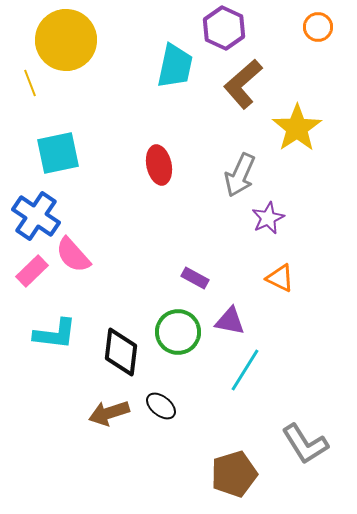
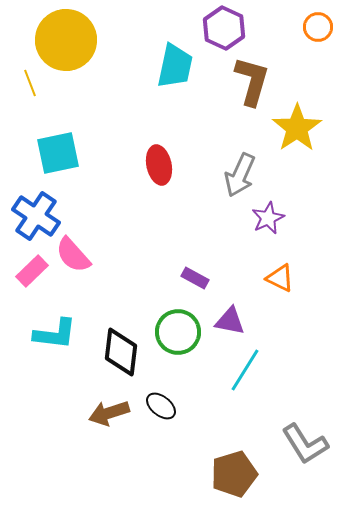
brown L-shape: moved 9 px right, 3 px up; rotated 147 degrees clockwise
